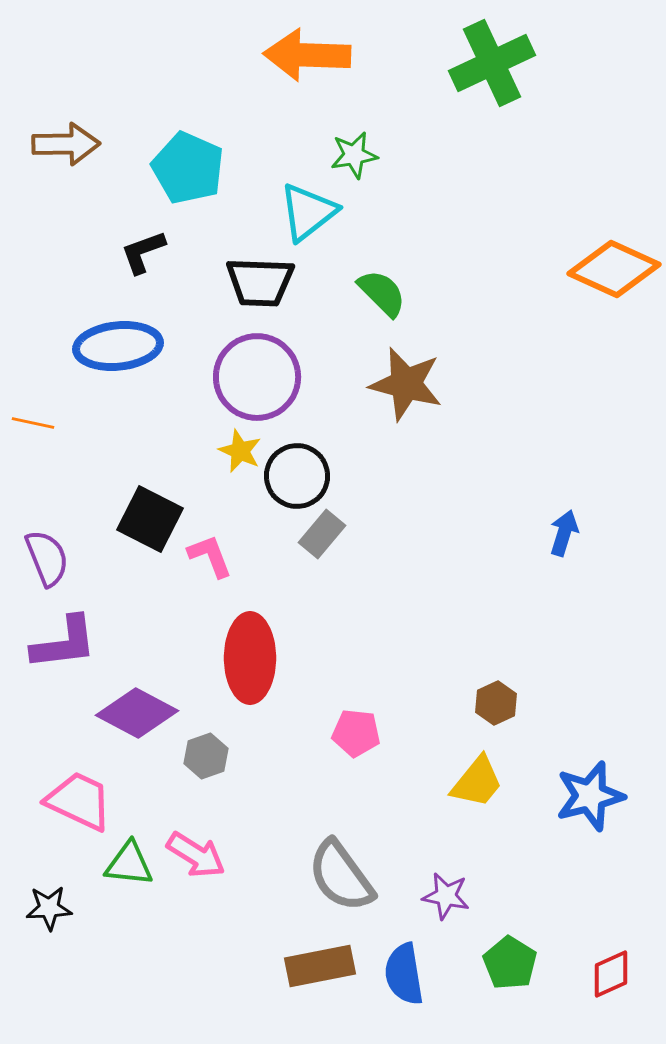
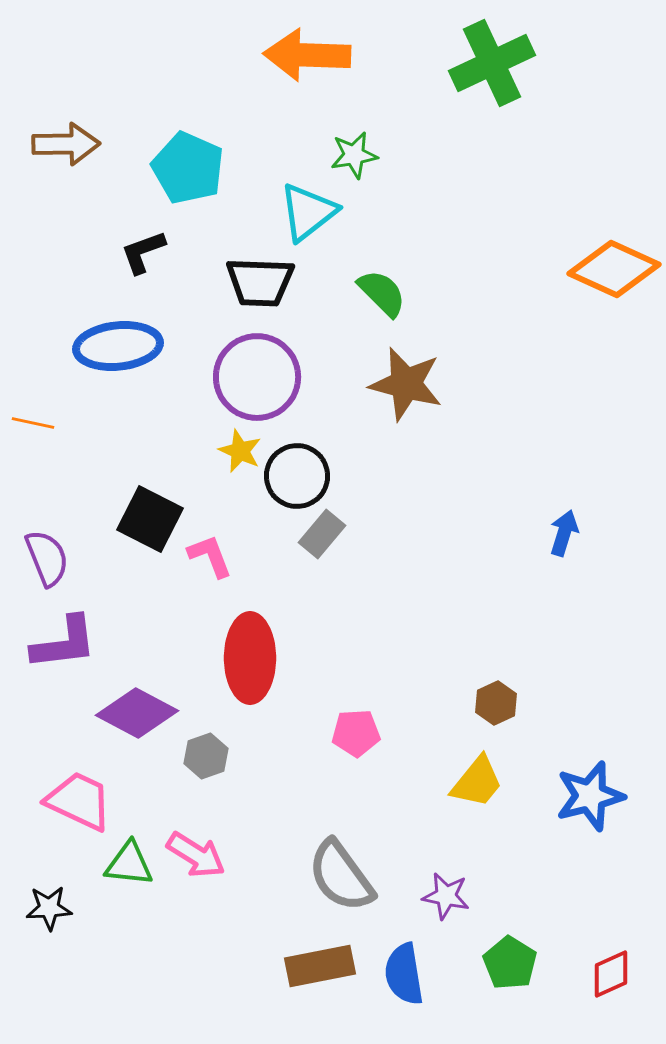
pink pentagon: rotated 9 degrees counterclockwise
